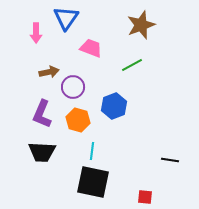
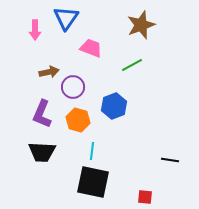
pink arrow: moved 1 px left, 3 px up
